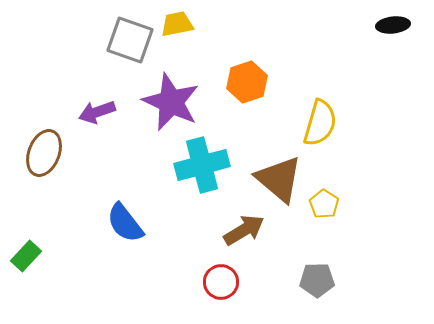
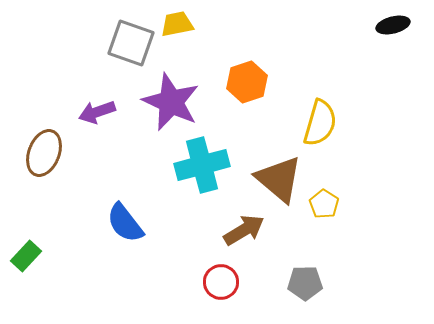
black ellipse: rotated 8 degrees counterclockwise
gray square: moved 1 px right, 3 px down
gray pentagon: moved 12 px left, 3 px down
